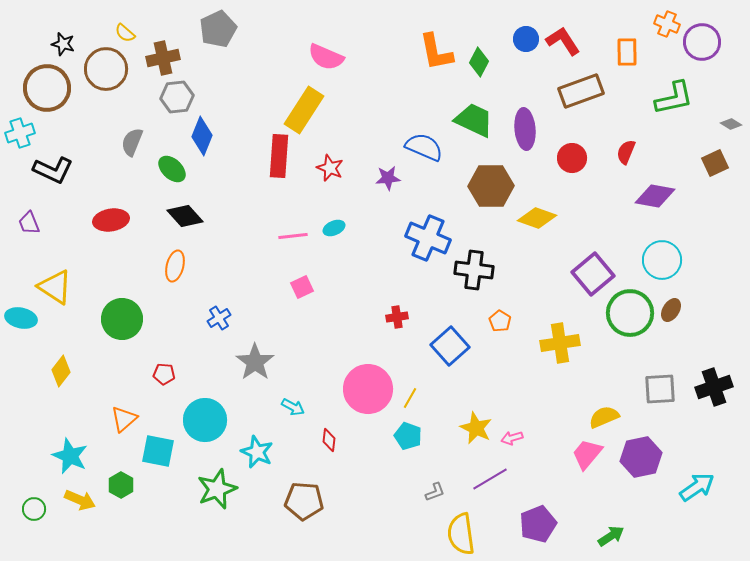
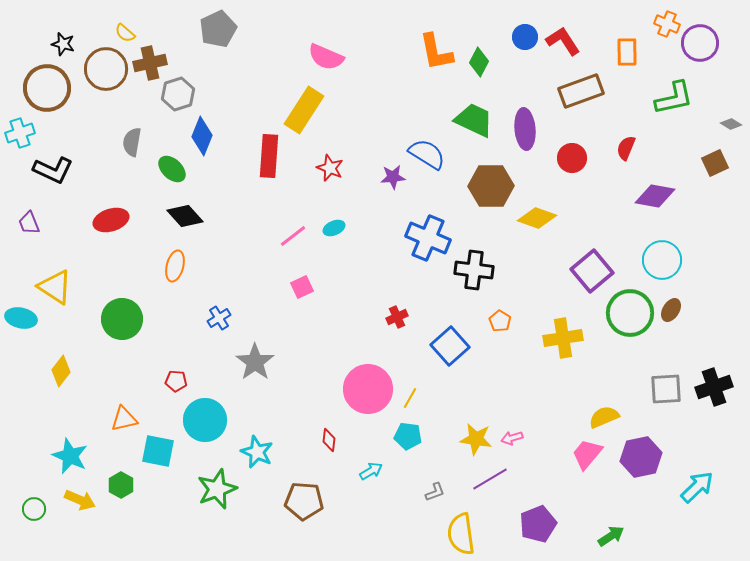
blue circle at (526, 39): moved 1 px left, 2 px up
purple circle at (702, 42): moved 2 px left, 1 px down
brown cross at (163, 58): moved 13 px left, 5 px down
gray hexagon at (177, 97): moved 1 px right, 3 px up; rotated 12 degrees counterclockwise
gray semicircle at (132, 142): rotated 12 degrees counterclockwise
blue semicircle at (424, 147): moved 3 px right, 7 px down; rotated 9 degrees clockwise
red semicircle at (626, 152): moved 4 px up
red rectangle at (279, 156): moved 10 px left
purple star at (388, 178): moved 5 px right, 1 px up
red ellipse at (111, 220): rotated 8 degrees counterclockwise
pink line at (293, 236): rotated 32 degrees counterclockwise
purple square at (593, 274): moved 1 px left, 3 px up
red cross at (397, 317): rotated 15 degrees counterclockwise
yellow cross at (560, 343): moved 3 px right, 5 px up
red pentagon at (164, 374): moved 12 px right, 7 px down
gray square at (660, 389): moved 6 px right
cyan arrow at (293, 407): moved 78 px right, 64 px down; rotated 60 degrees counterclockwise
orange triangle at (124, 419): rotated 28 degrees clockwise
yellow star at (476, 428): moved 11 px down; rotated 16 degrees counterclockwise
cyan pentagon at (408, 436): rotated 12 degrees counterclockwise
cyan arrow at (697, 487): rotated 9 degrees counterclockwise
